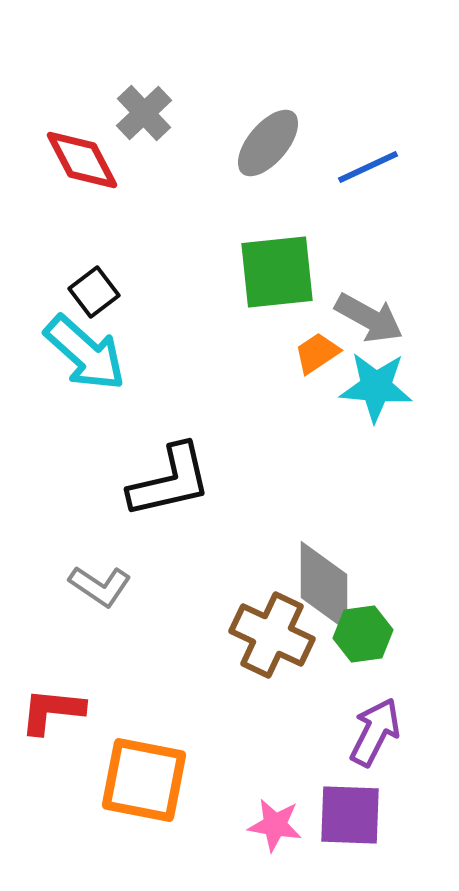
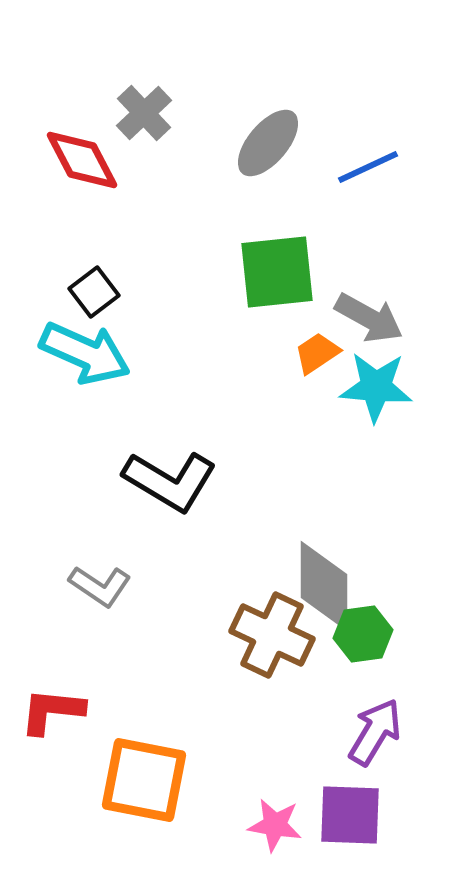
cyan arrow: rotated 18 degrees counterclockwise
black L-shape: rotated 44 degrees clockwise
purple arrow: rotated 4 degrees clockwise
